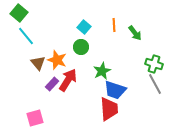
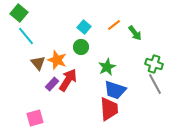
orange line: rotated 56 degrees clockwise
green star: moved 5 px right, 4 px up
